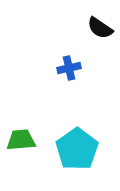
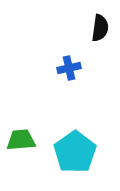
black semicircle: rotated 116 degrees counterclockwise
cyan pentagon: moved 2 px left, 3 px down
